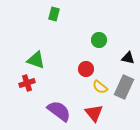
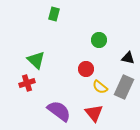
green triangle: rotated 24 degrees clockwise
